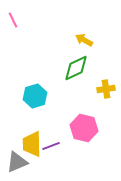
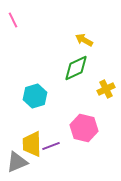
yellow cross: rotated 18 degrees counterclockwise
